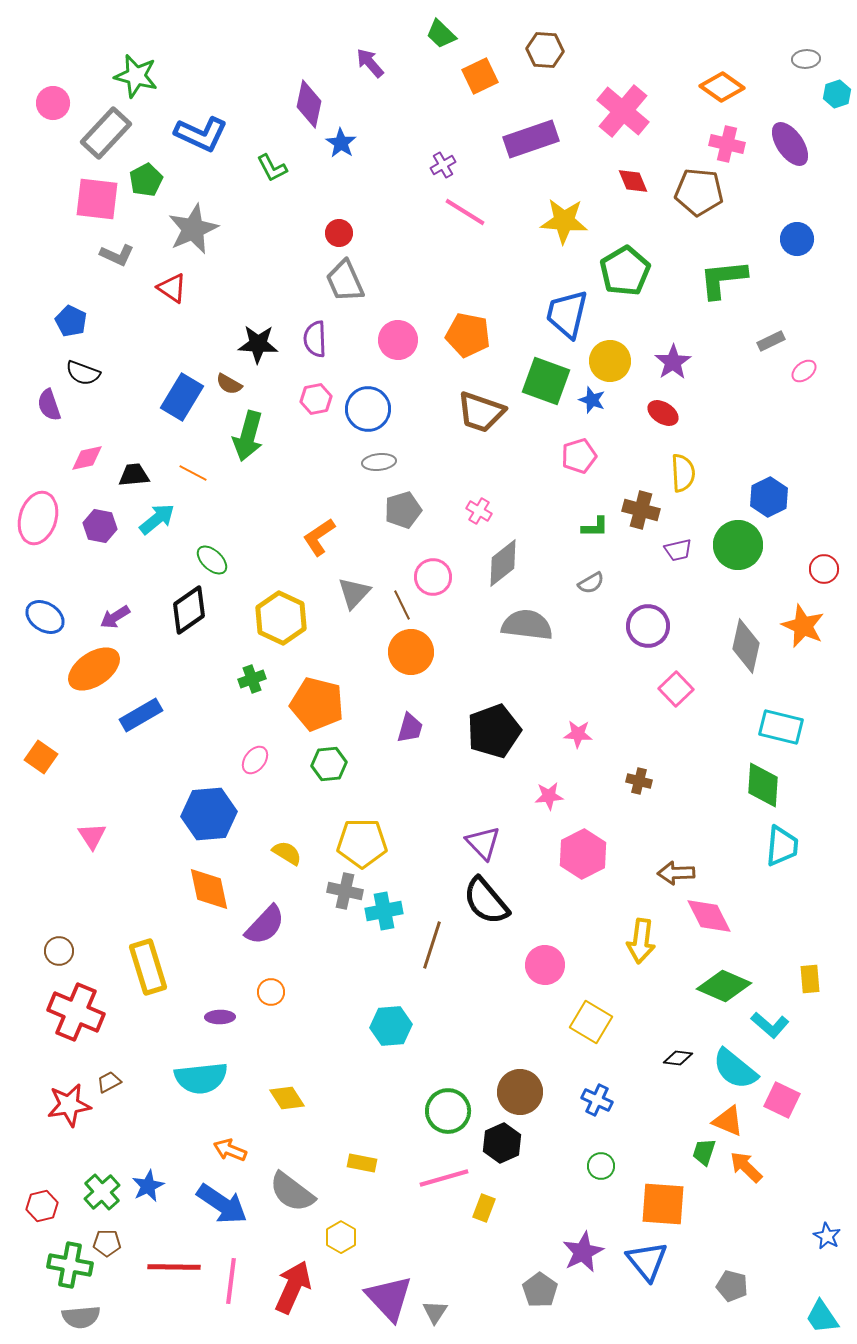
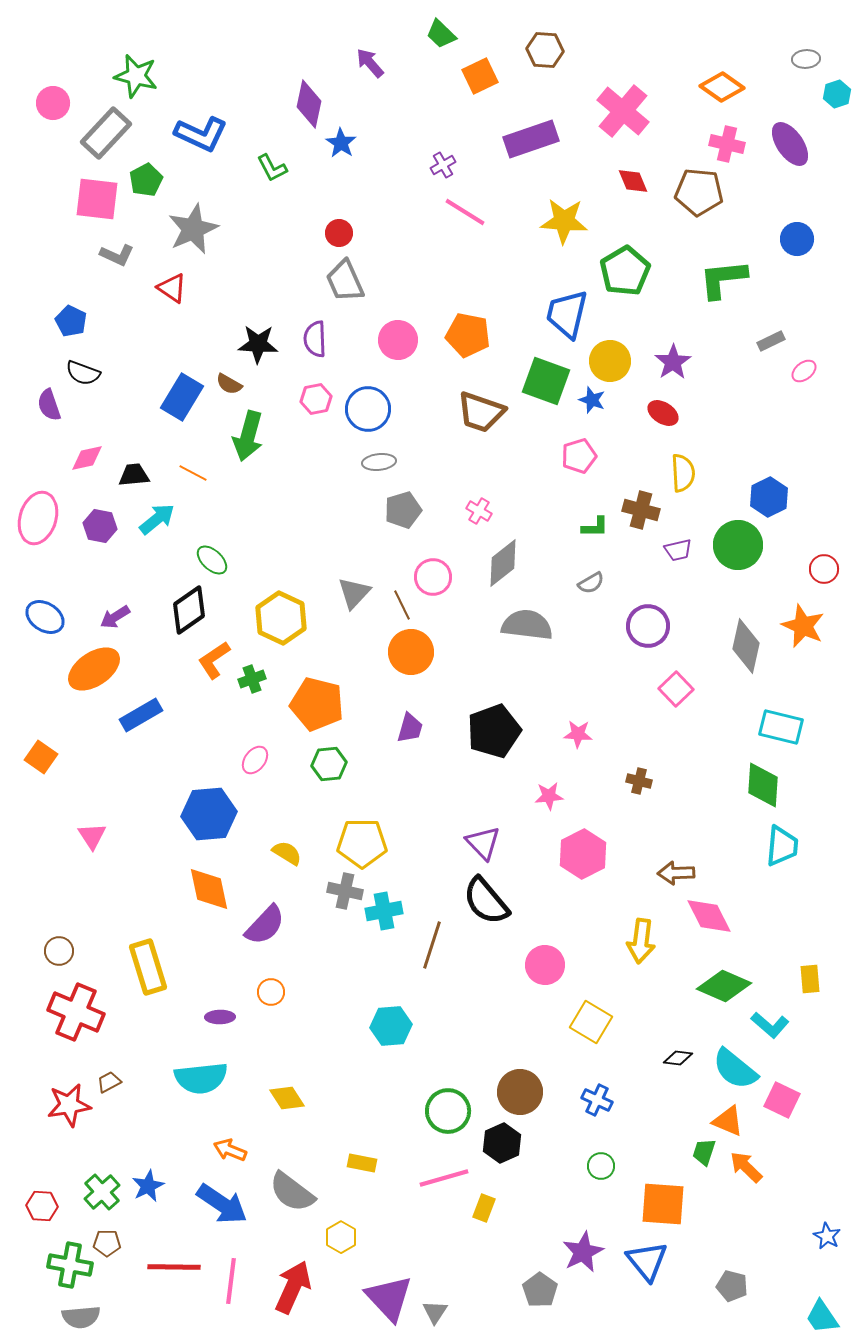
orange L-shape at (319, 537): moved 105 px left, 123 px down
red hexagon at (42, 1206): rotated 16 degrees clockwise
